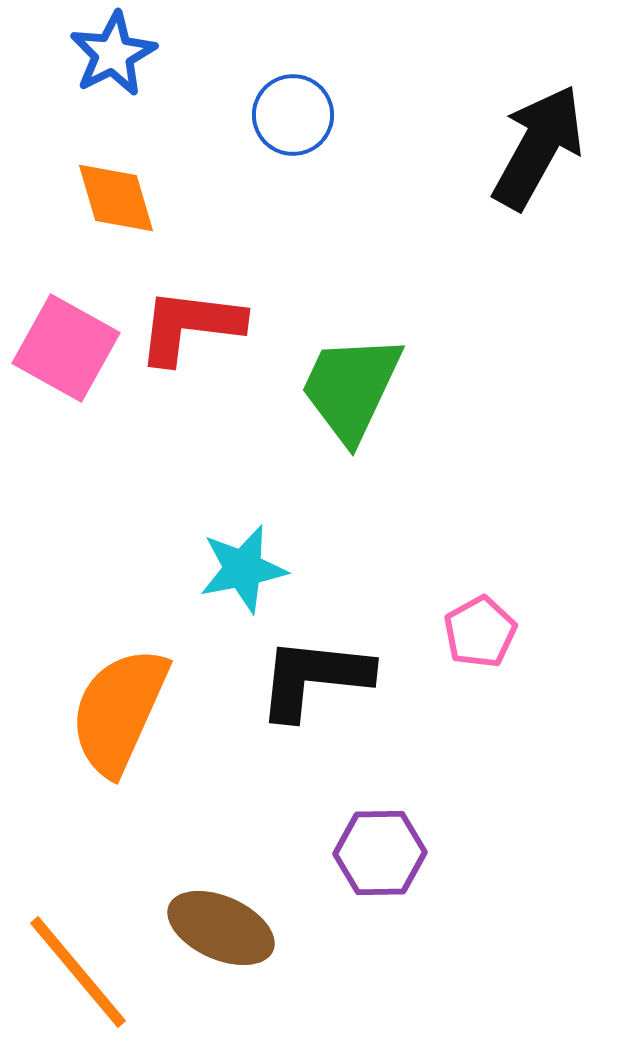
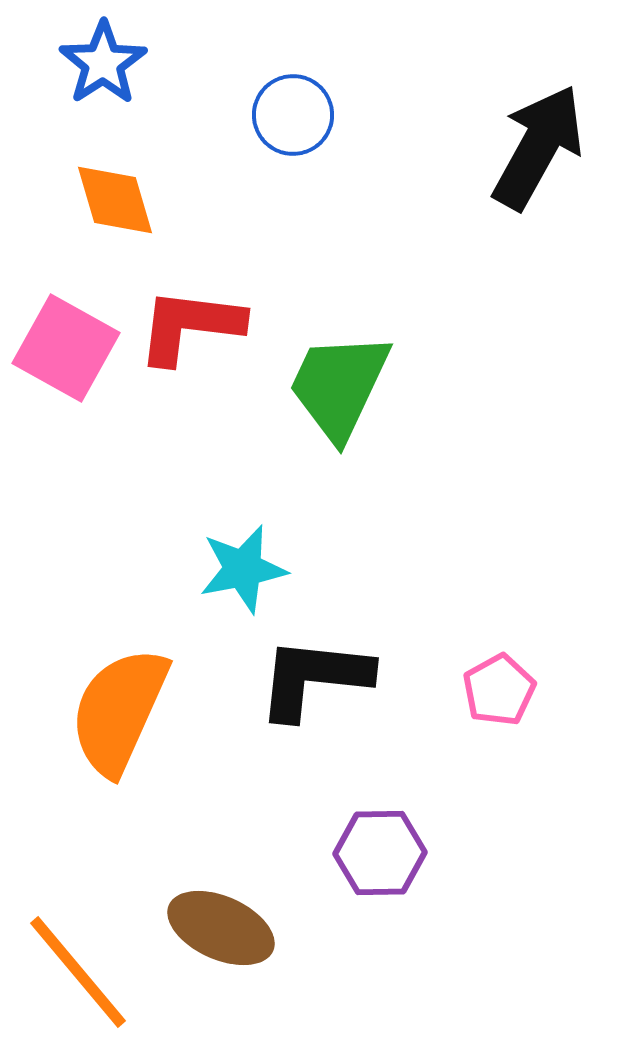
blue star: moved 10 px left, 9 px down; rotated 6 degrees counterclockwise
orange diamond: moved 1 px left, 2 px down
green trapezoid: moved 12 px left, 2 px up
pink pentagon: moved 19 px right, 58 px down
